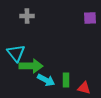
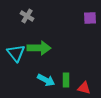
gray cross: rotated 32 degrees clockwise
green arrow: moved 8 px right, 18 px up
